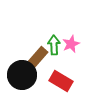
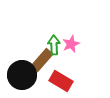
brown rectangle: moved 5 px right, 2 px down
